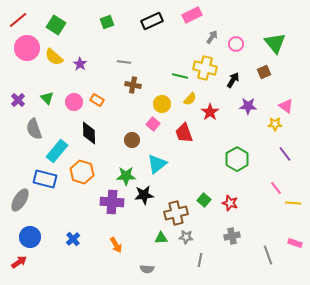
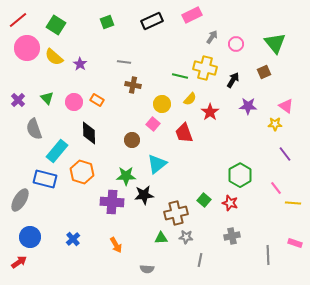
green hexagon at (237, 159): moved 3 px right, 16 px down
gray line at (268, 255): rotated 18 degrees clockwise
